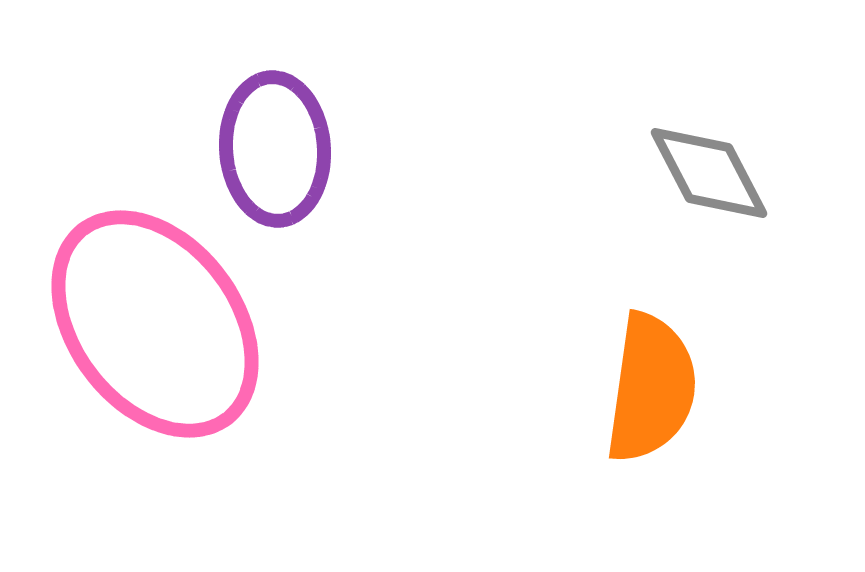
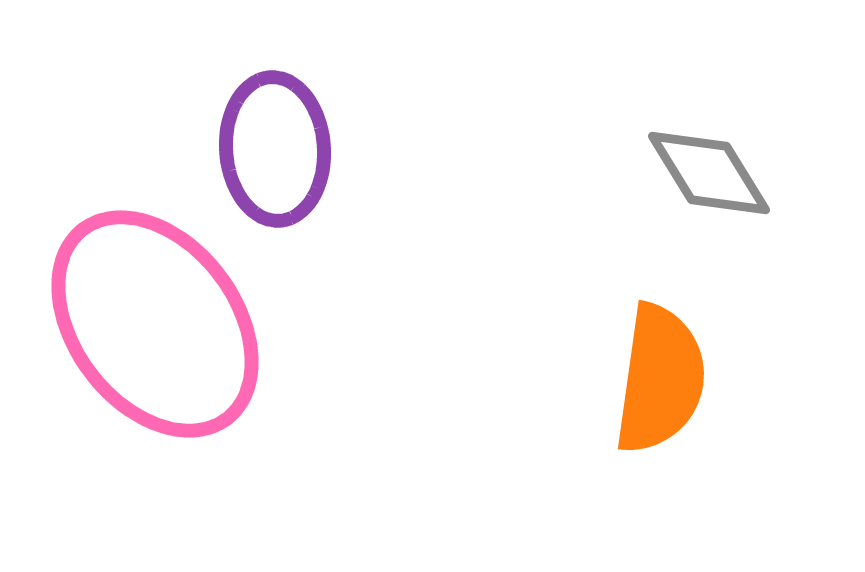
gray diamond: rotated 4 degrees counterclockwise
orange semicircle: moved 9 px right, 9 px up
